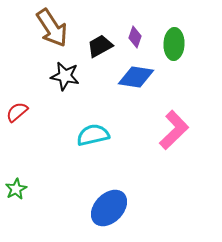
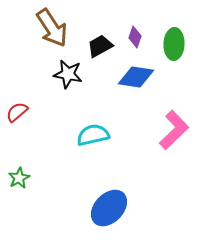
black star: moved 3 px right, 2 px up
green star: moved 3 px right, 11 px up
